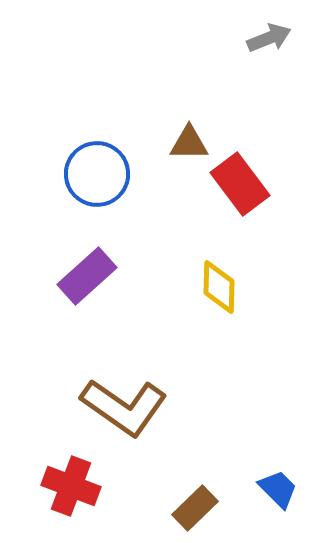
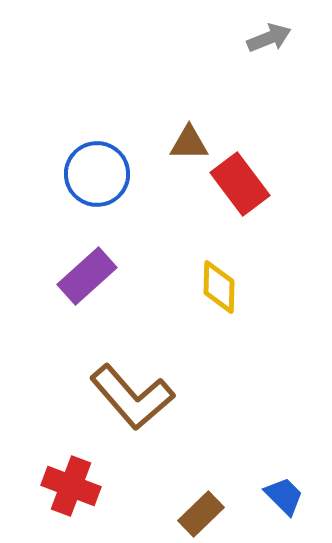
brown L-shape: moved 8 px right, 10 px up; rotated 14 degrees clockwise
blue trapezoid: moved 6 px right, 7 px down
brown rectangle: moved 6 px right, 6 px down
